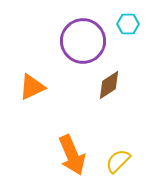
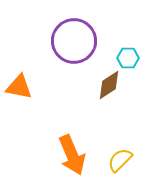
cyan hexagon: moved 34 px down
purple circle: moved 9 px left
orange triangle: moved 13 px left; rotated 36 degrees clockwise
yellow semicircle: moved 2 px right, 1 px up
